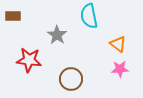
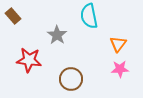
brown rectangle: rotated 49 degrees clockwise
orange triangle: rotated 30 degrees clockwise
